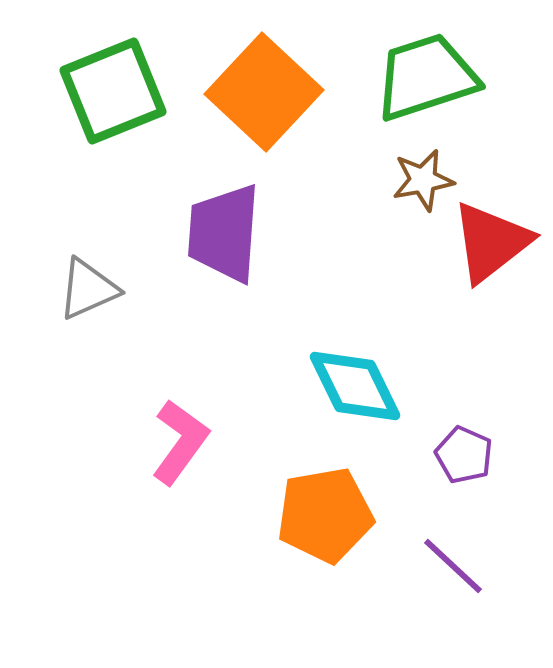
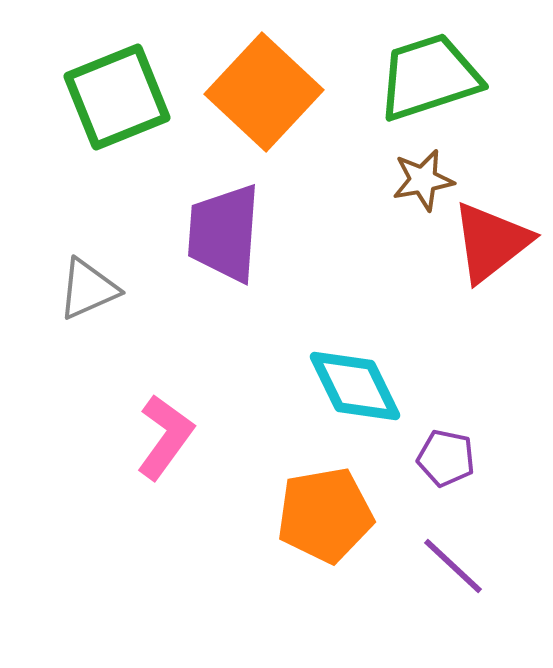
green trapezoid: moved 3 px right
green square: moved 4 px right, 6 px down
pink L-shape: moved 15 px left, 5 px up
purple pentagon: moved 18 px left, 3 px down; rotated 12 degrees counterclockwise
